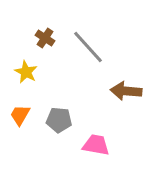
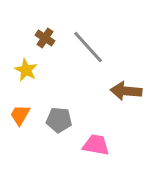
yellow star: moved 2 px up
